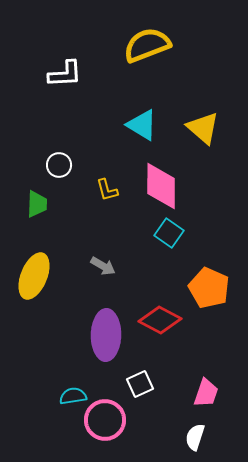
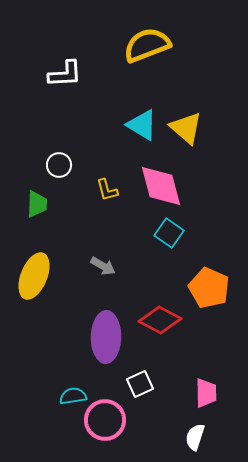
yellow triangle: moved 17 px left
pink diamond: rotated 15 degrees counterclockwise
purple ellipse: moved 2 px down
pink trapezoid: rotated 20 degrees counterclockwise
